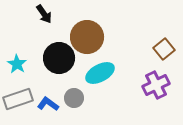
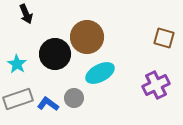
black arrow: moved 18 px left; rotated 12 degrees clockwise
brown square: moved 11 px up; rotated 35 degrees counterclockwise
black circle: moved 4 px left, 4 px up
